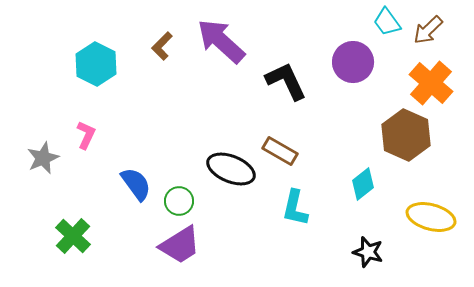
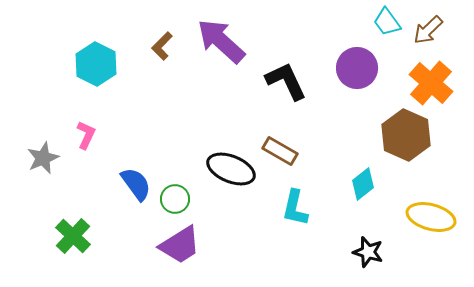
purple circle: moved 4 px right, 6 px down
green circle: moved 4 px left, 2 px up
